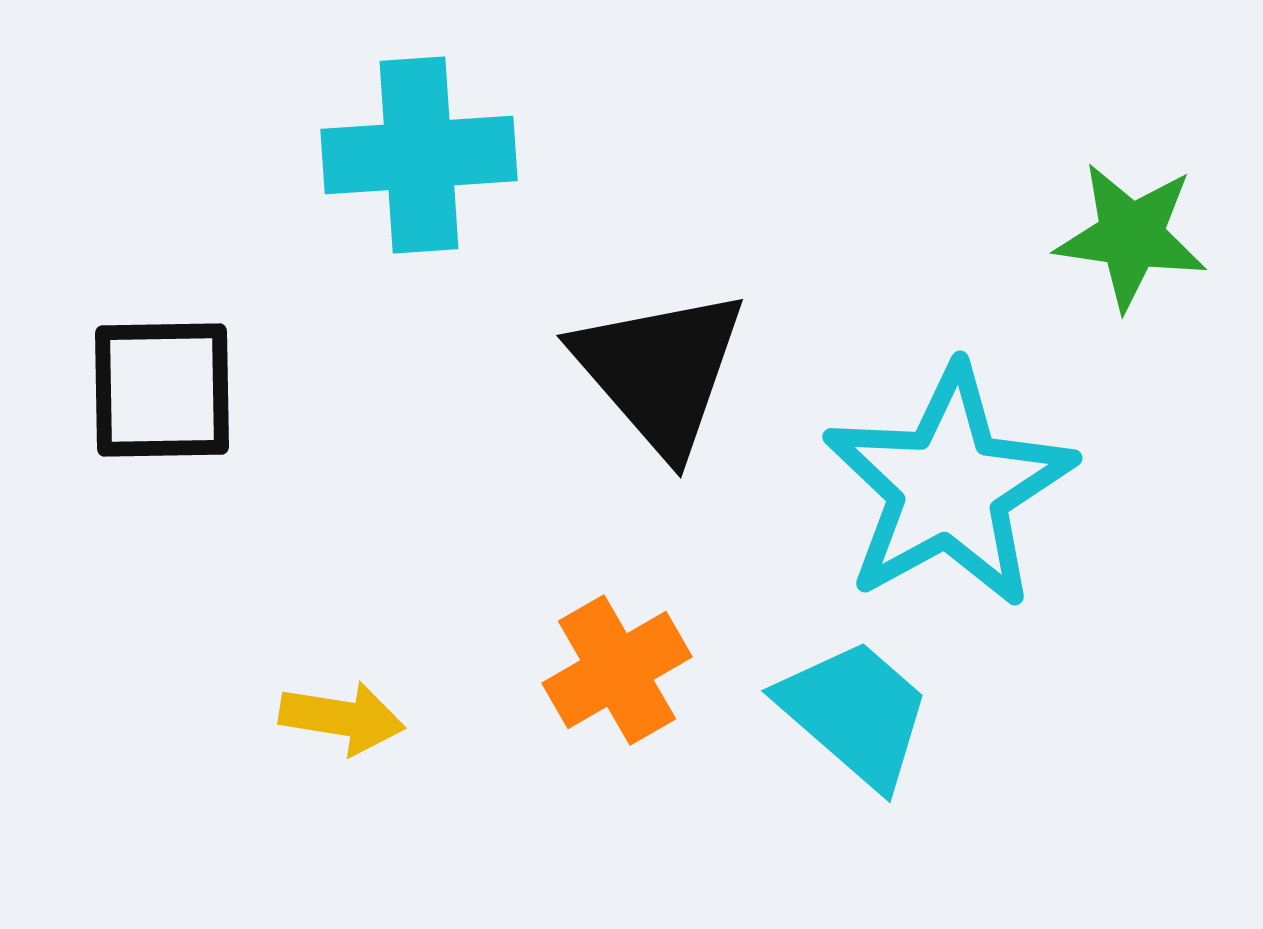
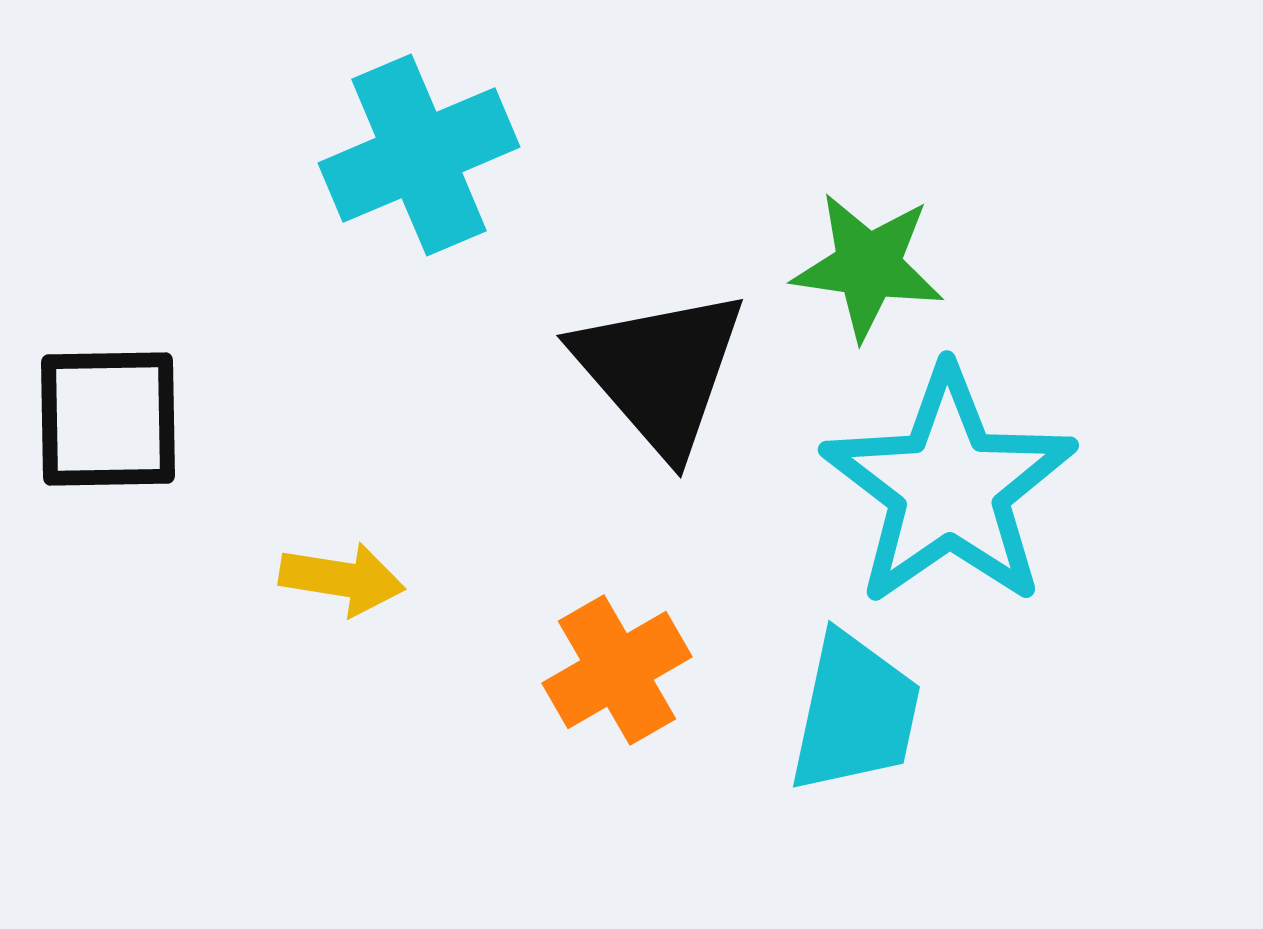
cyan cross: rotated 19 degrees counterclockwise
green star: moved 263 px left, 30 px down
black square: moved 54 px left, 29 px down
cyan star: rotated 6 degrees counterclockwise
cyan trapezoid: rotated 61 degrees clockwise
yellow arrow: moved 139 px up
